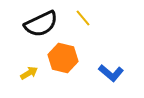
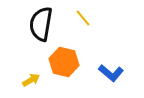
black semicircle: rotated 124 degrees clockwise
orange hexagon: moved 1 px right, 4 px down
yellow arrow: moved 2 px right, 7 px down
